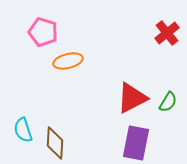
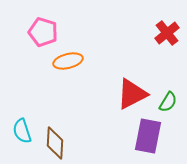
red triangle: moved 4 px up
cyan semicircle: moved 1 px left, 1 px down
purple rectangle: moved 12 px right, 7 px up
